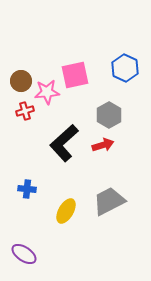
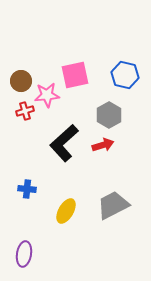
blue hexagon: moved 7 px down; rotated 12 degrees counterclockwise
pink star: moved 3 px down
gray trapezoid: moved 4 px right, 4 px down
purple ellipse: rotated 65 degrees clockwise
